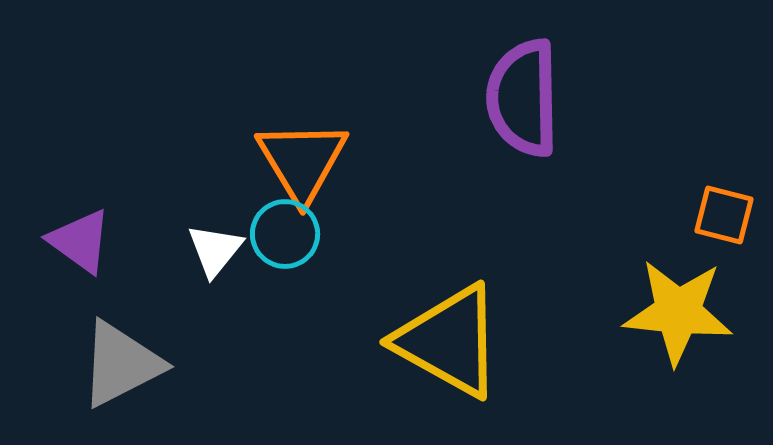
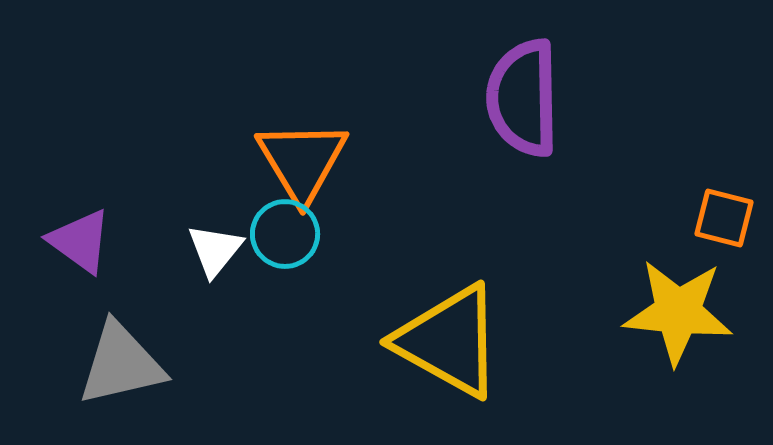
orange square: moved 3 px down
gray triangle: rotated 14 degrees clockwise
